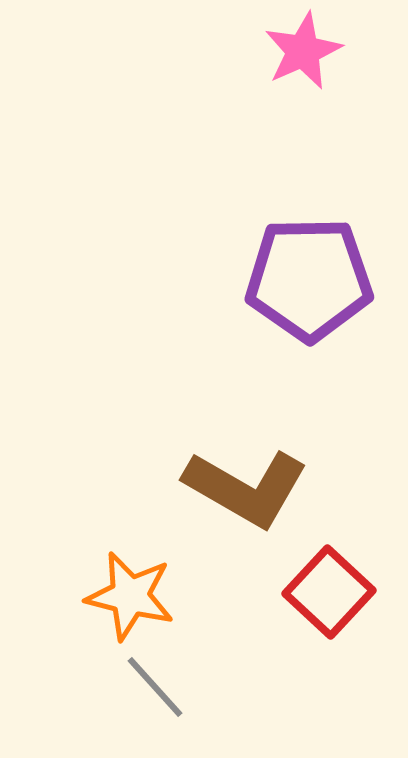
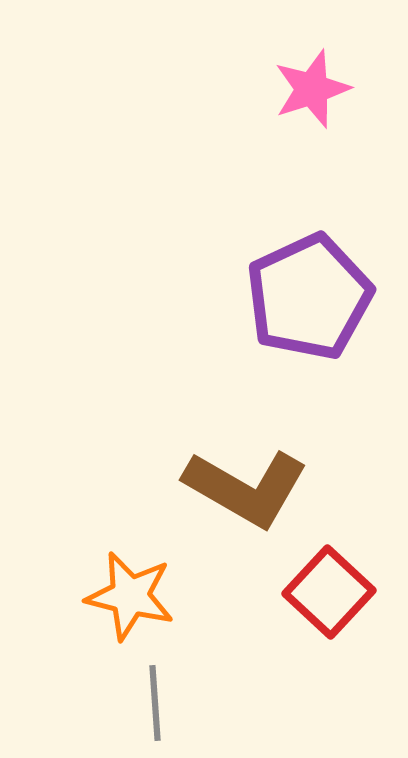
pink star: moved 9 px right, 38 px down; rotated 6 degrees clockwise
purple pentagon: moved 18 px down; rotated 24 degrees counterclockwise
gray line: moved 16 px down; rotated 38 degrees clockwise
